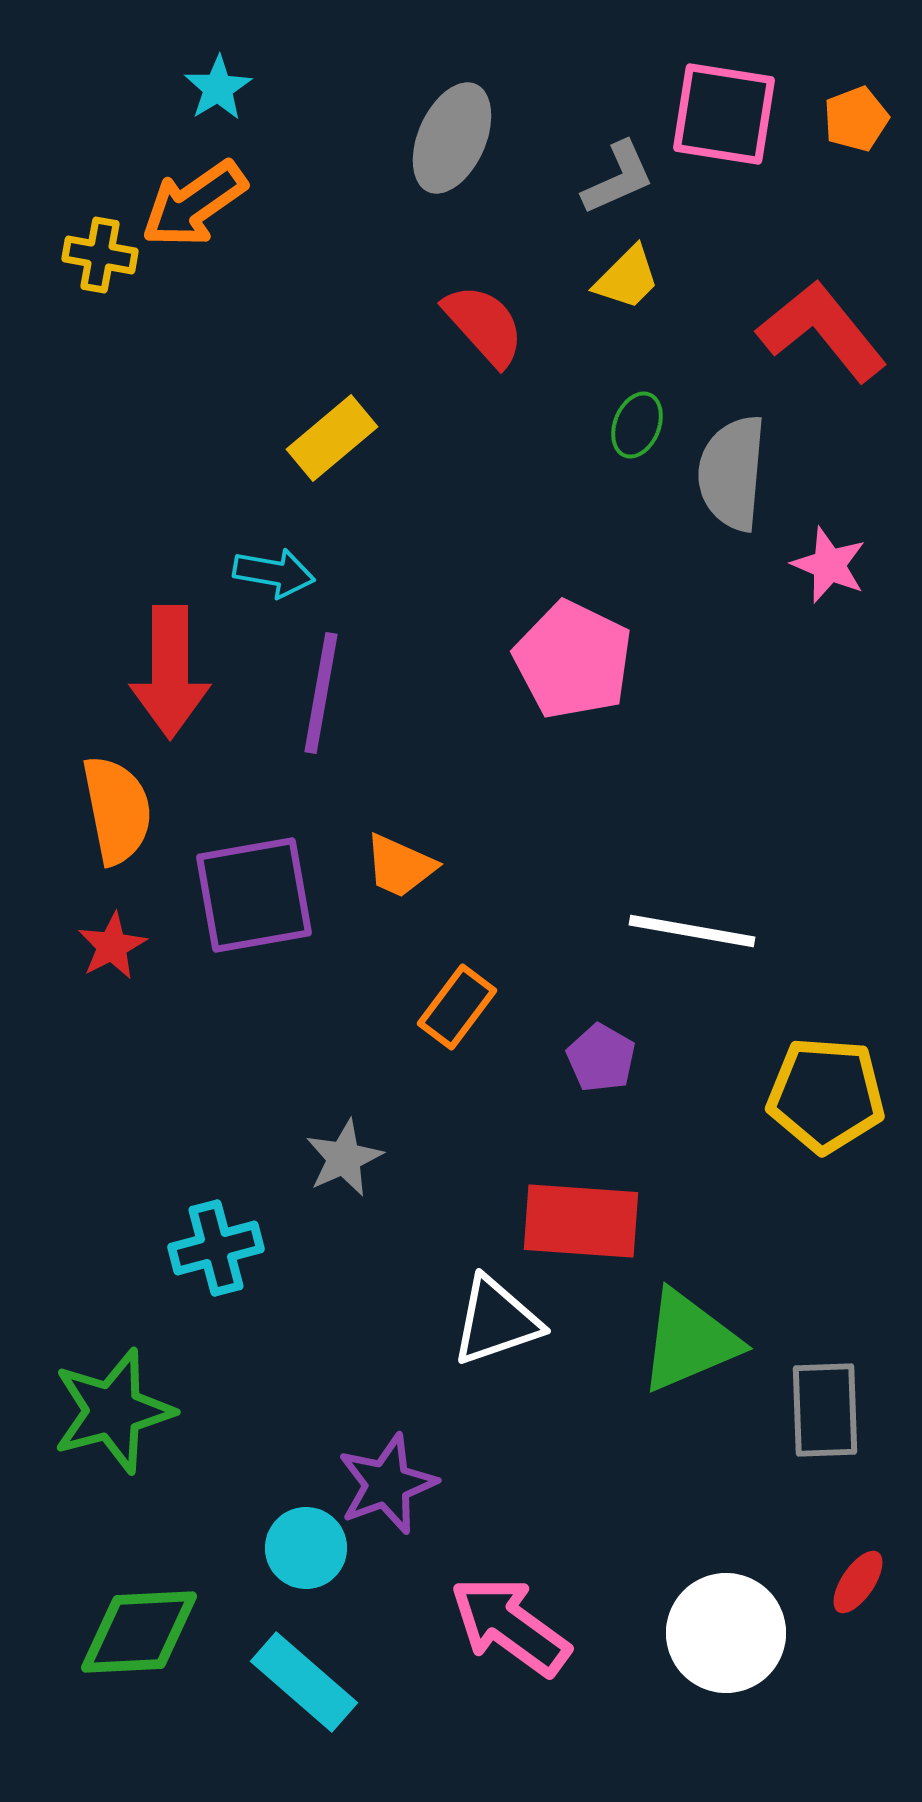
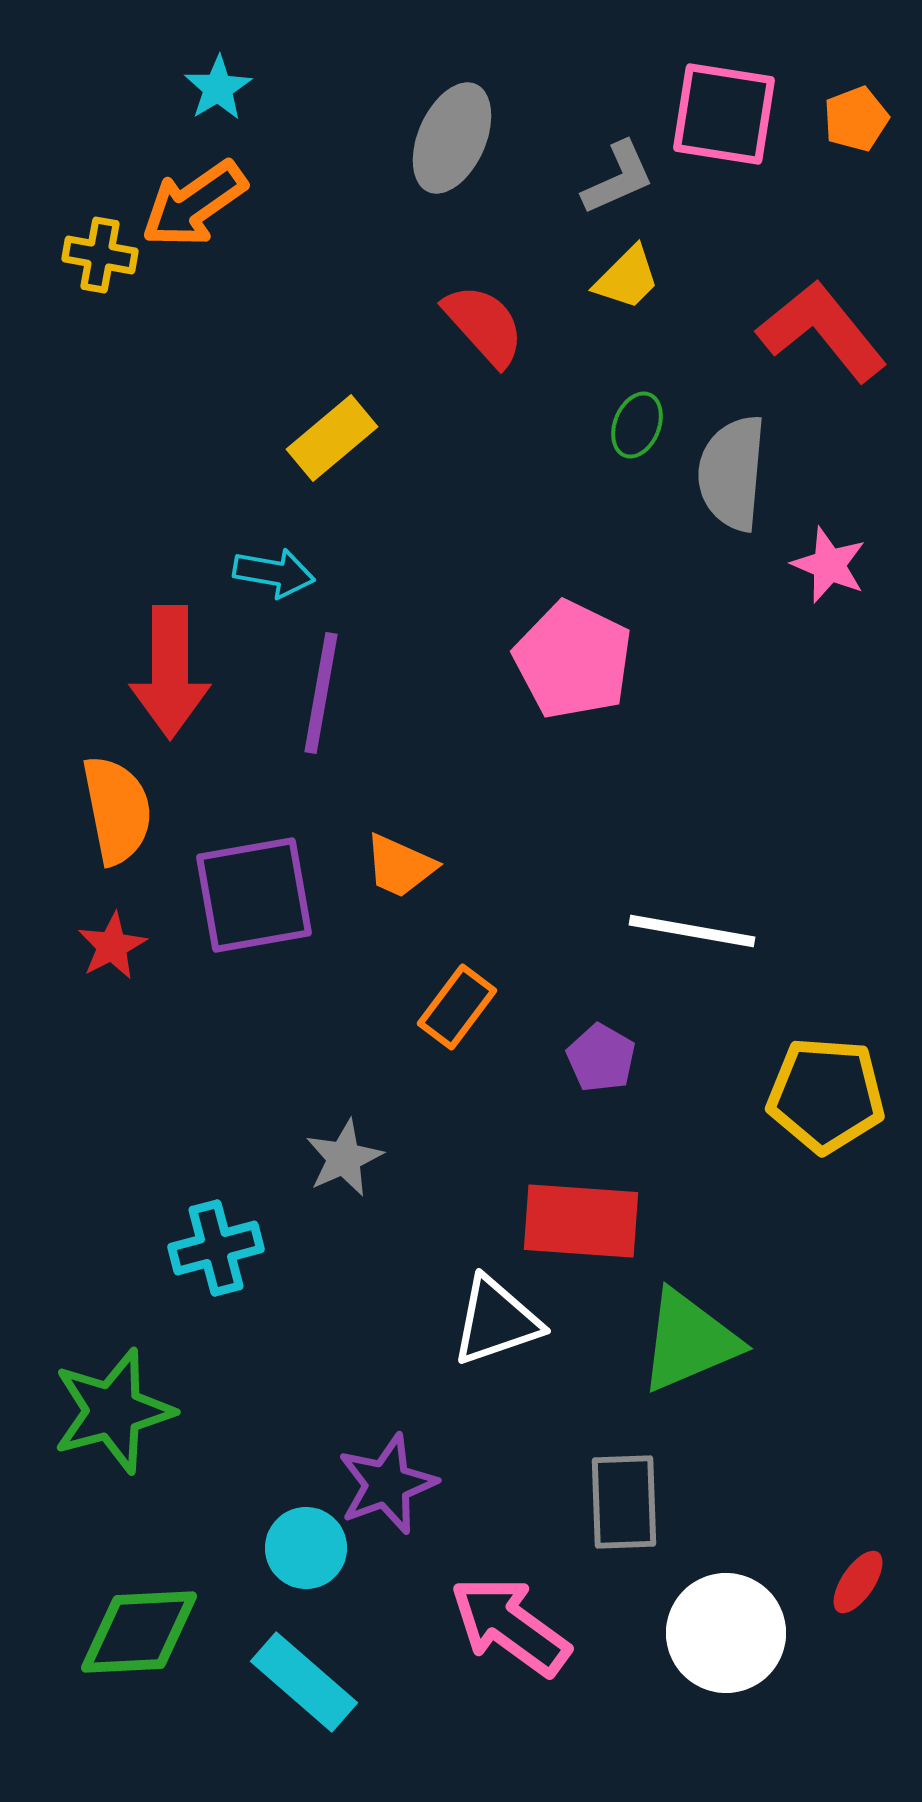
gray rectangle: moved 201 px left, 92 px down
